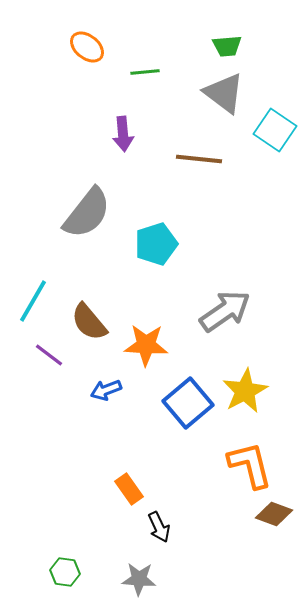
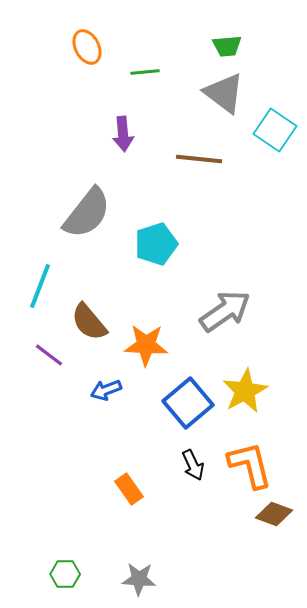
orange ellipse: rotated 24 degrees clockwise
cyan line: moved 7 px right, 15 px up; rotated 9 degrees counterclockwise
black arrow: moved 34 px right, 62 px up
green hexagon: moved 2 px down; rotated 8 degrees counterclockwise
